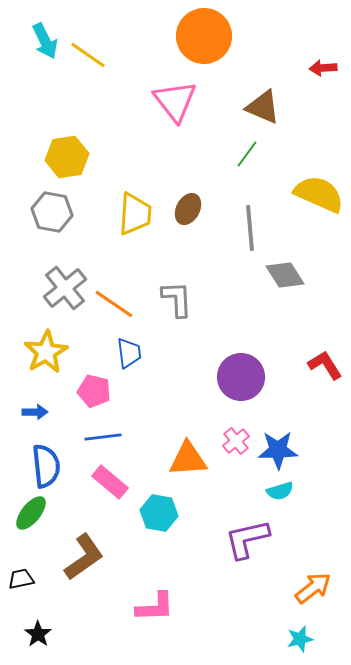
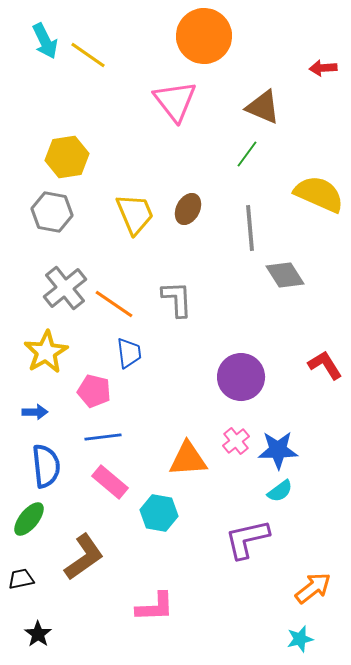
yellow trapezoid: rotated 27 degrees counterclockwise
cyan semicircle: rotated 20 degrees counterclockwise
green ellipse: moved 2 px left, 6 px down
